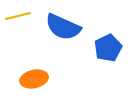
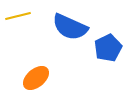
blue semicircle: moved 7 px right
orange ellipse: moved 2 px right, 1 px up; rotated 28 degrees counterclockwise
